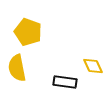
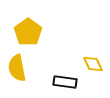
yellow pentagon: rotated 16 degrees clockwise
yellow diamond: moved 2 px up
